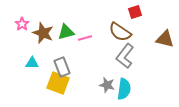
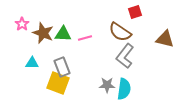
green triangle: moved 3 px left, 2 px down; rotated 18 degrees clockwise
gray star: rotated 14 degrees counterclockwise
